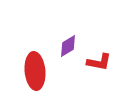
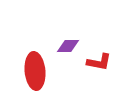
purple diamond: rotated 30 degrees clockwise
